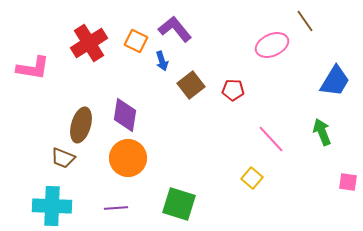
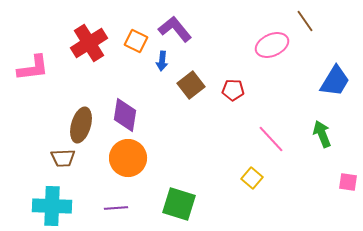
blue arrow: rotated 24 degrees clockwise
pink L-shape: rotated 16 degrees counterclockwise
green arrow: moved 2 px down
brown trapezoid: rotated 25 degrees counterclockwise
